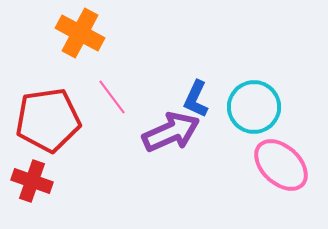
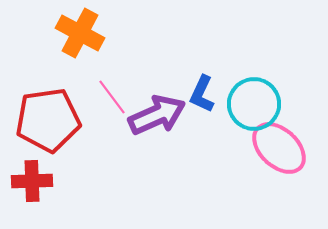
blue L-shape: moved 6 px right, 5 px up
cyan circle: moved 3 px up
purple arrow: moved 14 px left, 17 px up
pink ellipse: moved 2 px left, 17 px up
red cross: rotated 21 degrees counterclockwise
